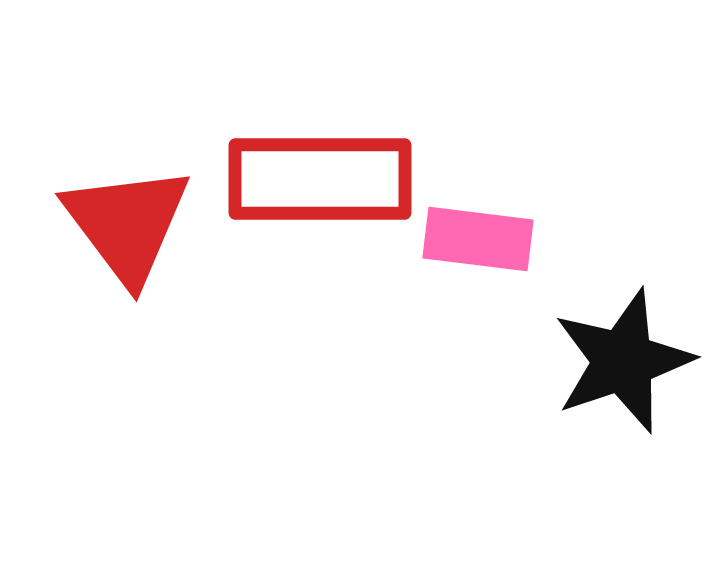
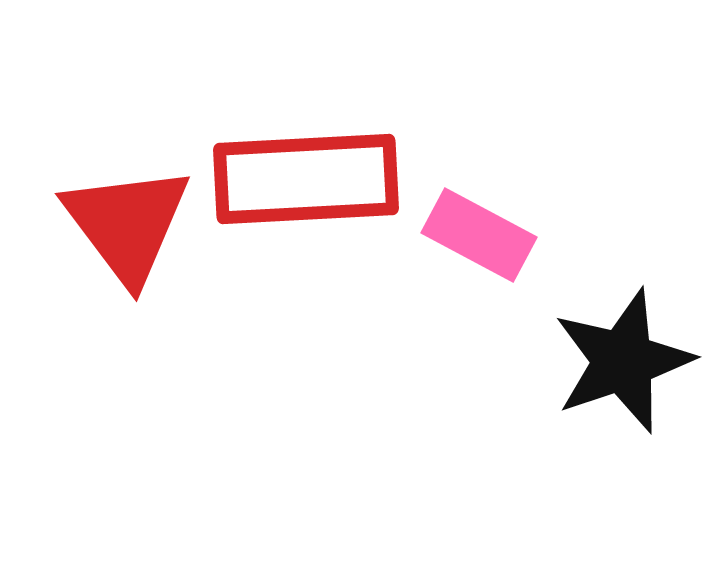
red rectangle: moved 14 px left; rotated 3 degrees counterclockwise
pink rectangle: moved 1 px right, 4 px up; rotated 21 degrees clockwise
